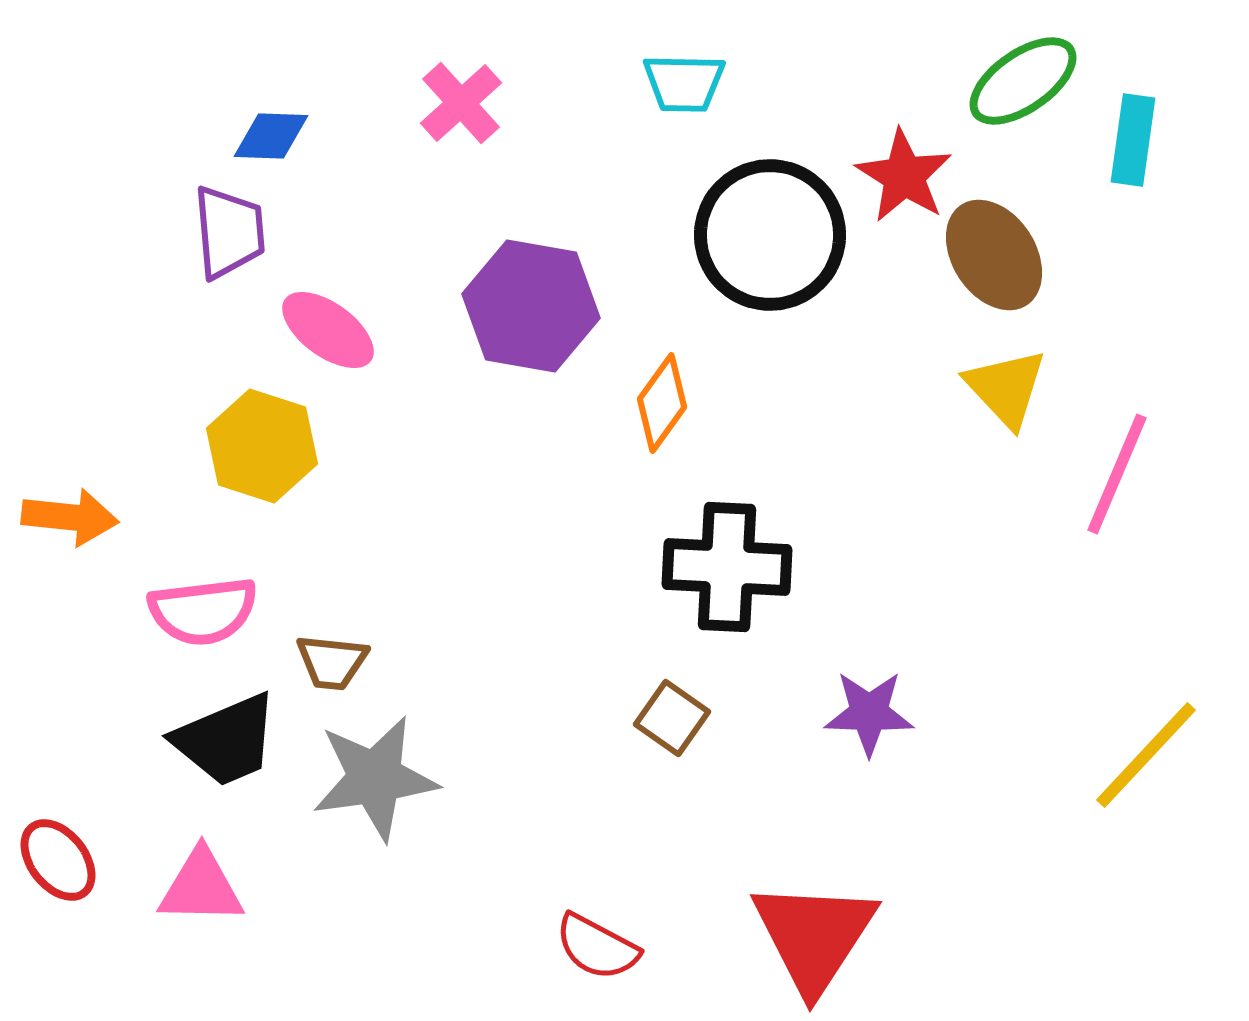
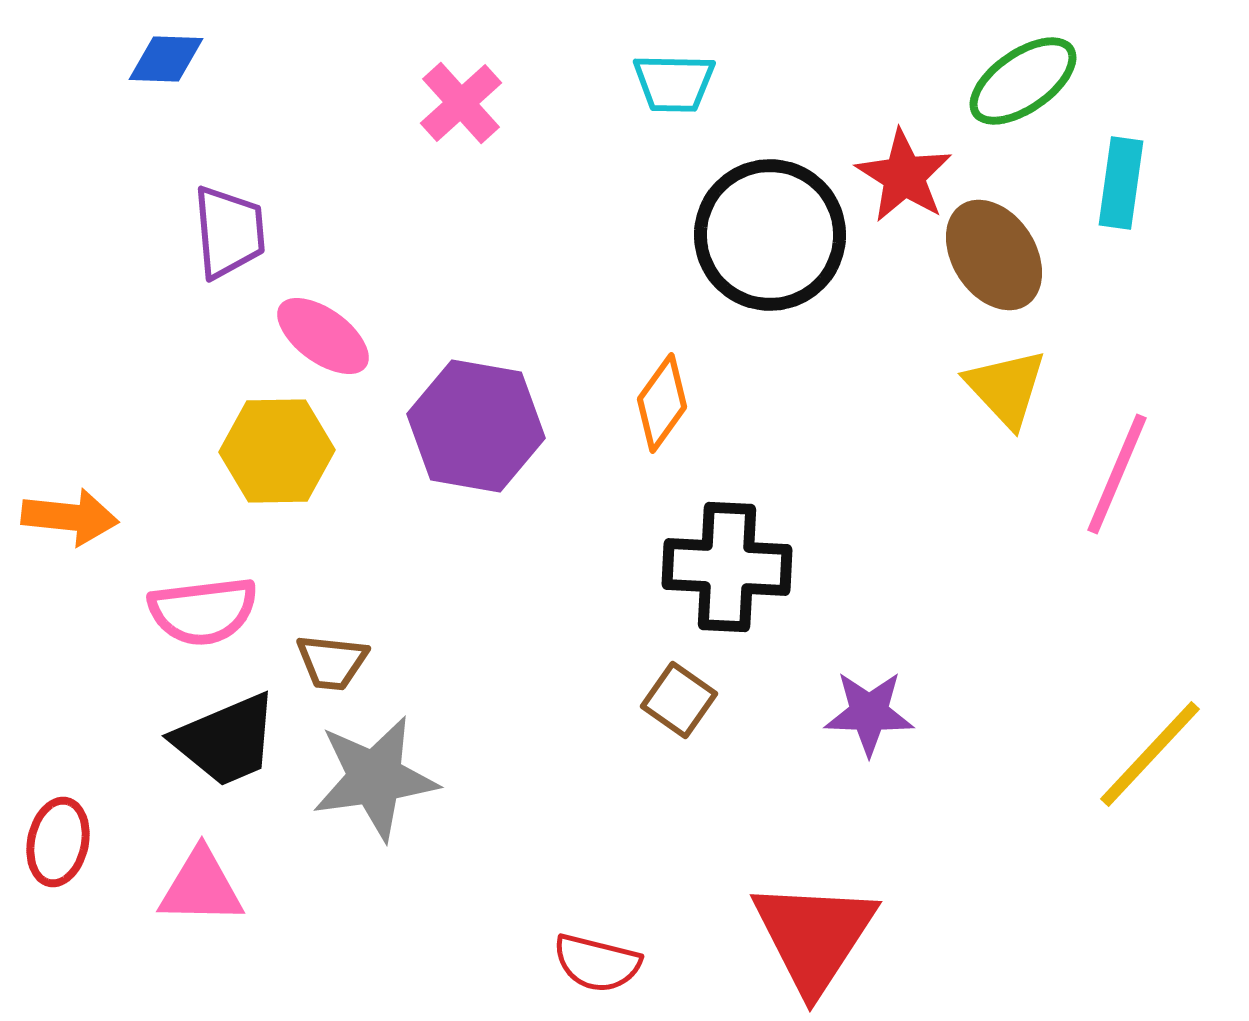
cyan trapezoid: moved 10 px left
blue diamond: moved 105 px left, 77 px up
cyan rectangle: moved 12 px left, 43 px down
purple hexagon: moved 55 px left, 120 px down
pink ellipse: moved 5 px left, 6 px down
yellow hexagon: moved 15 px right, 5 px down; rotated 19 degrees counterclockwise
brown square: moved 7 px right, 18 px up
yellow line: moved 4 px right, 1 px up
red ellipse: moved 18 px up; rotated 50 degrees clockwise
red semicircle: moved 16 px down; rotated 14 degrees counterclockwise
